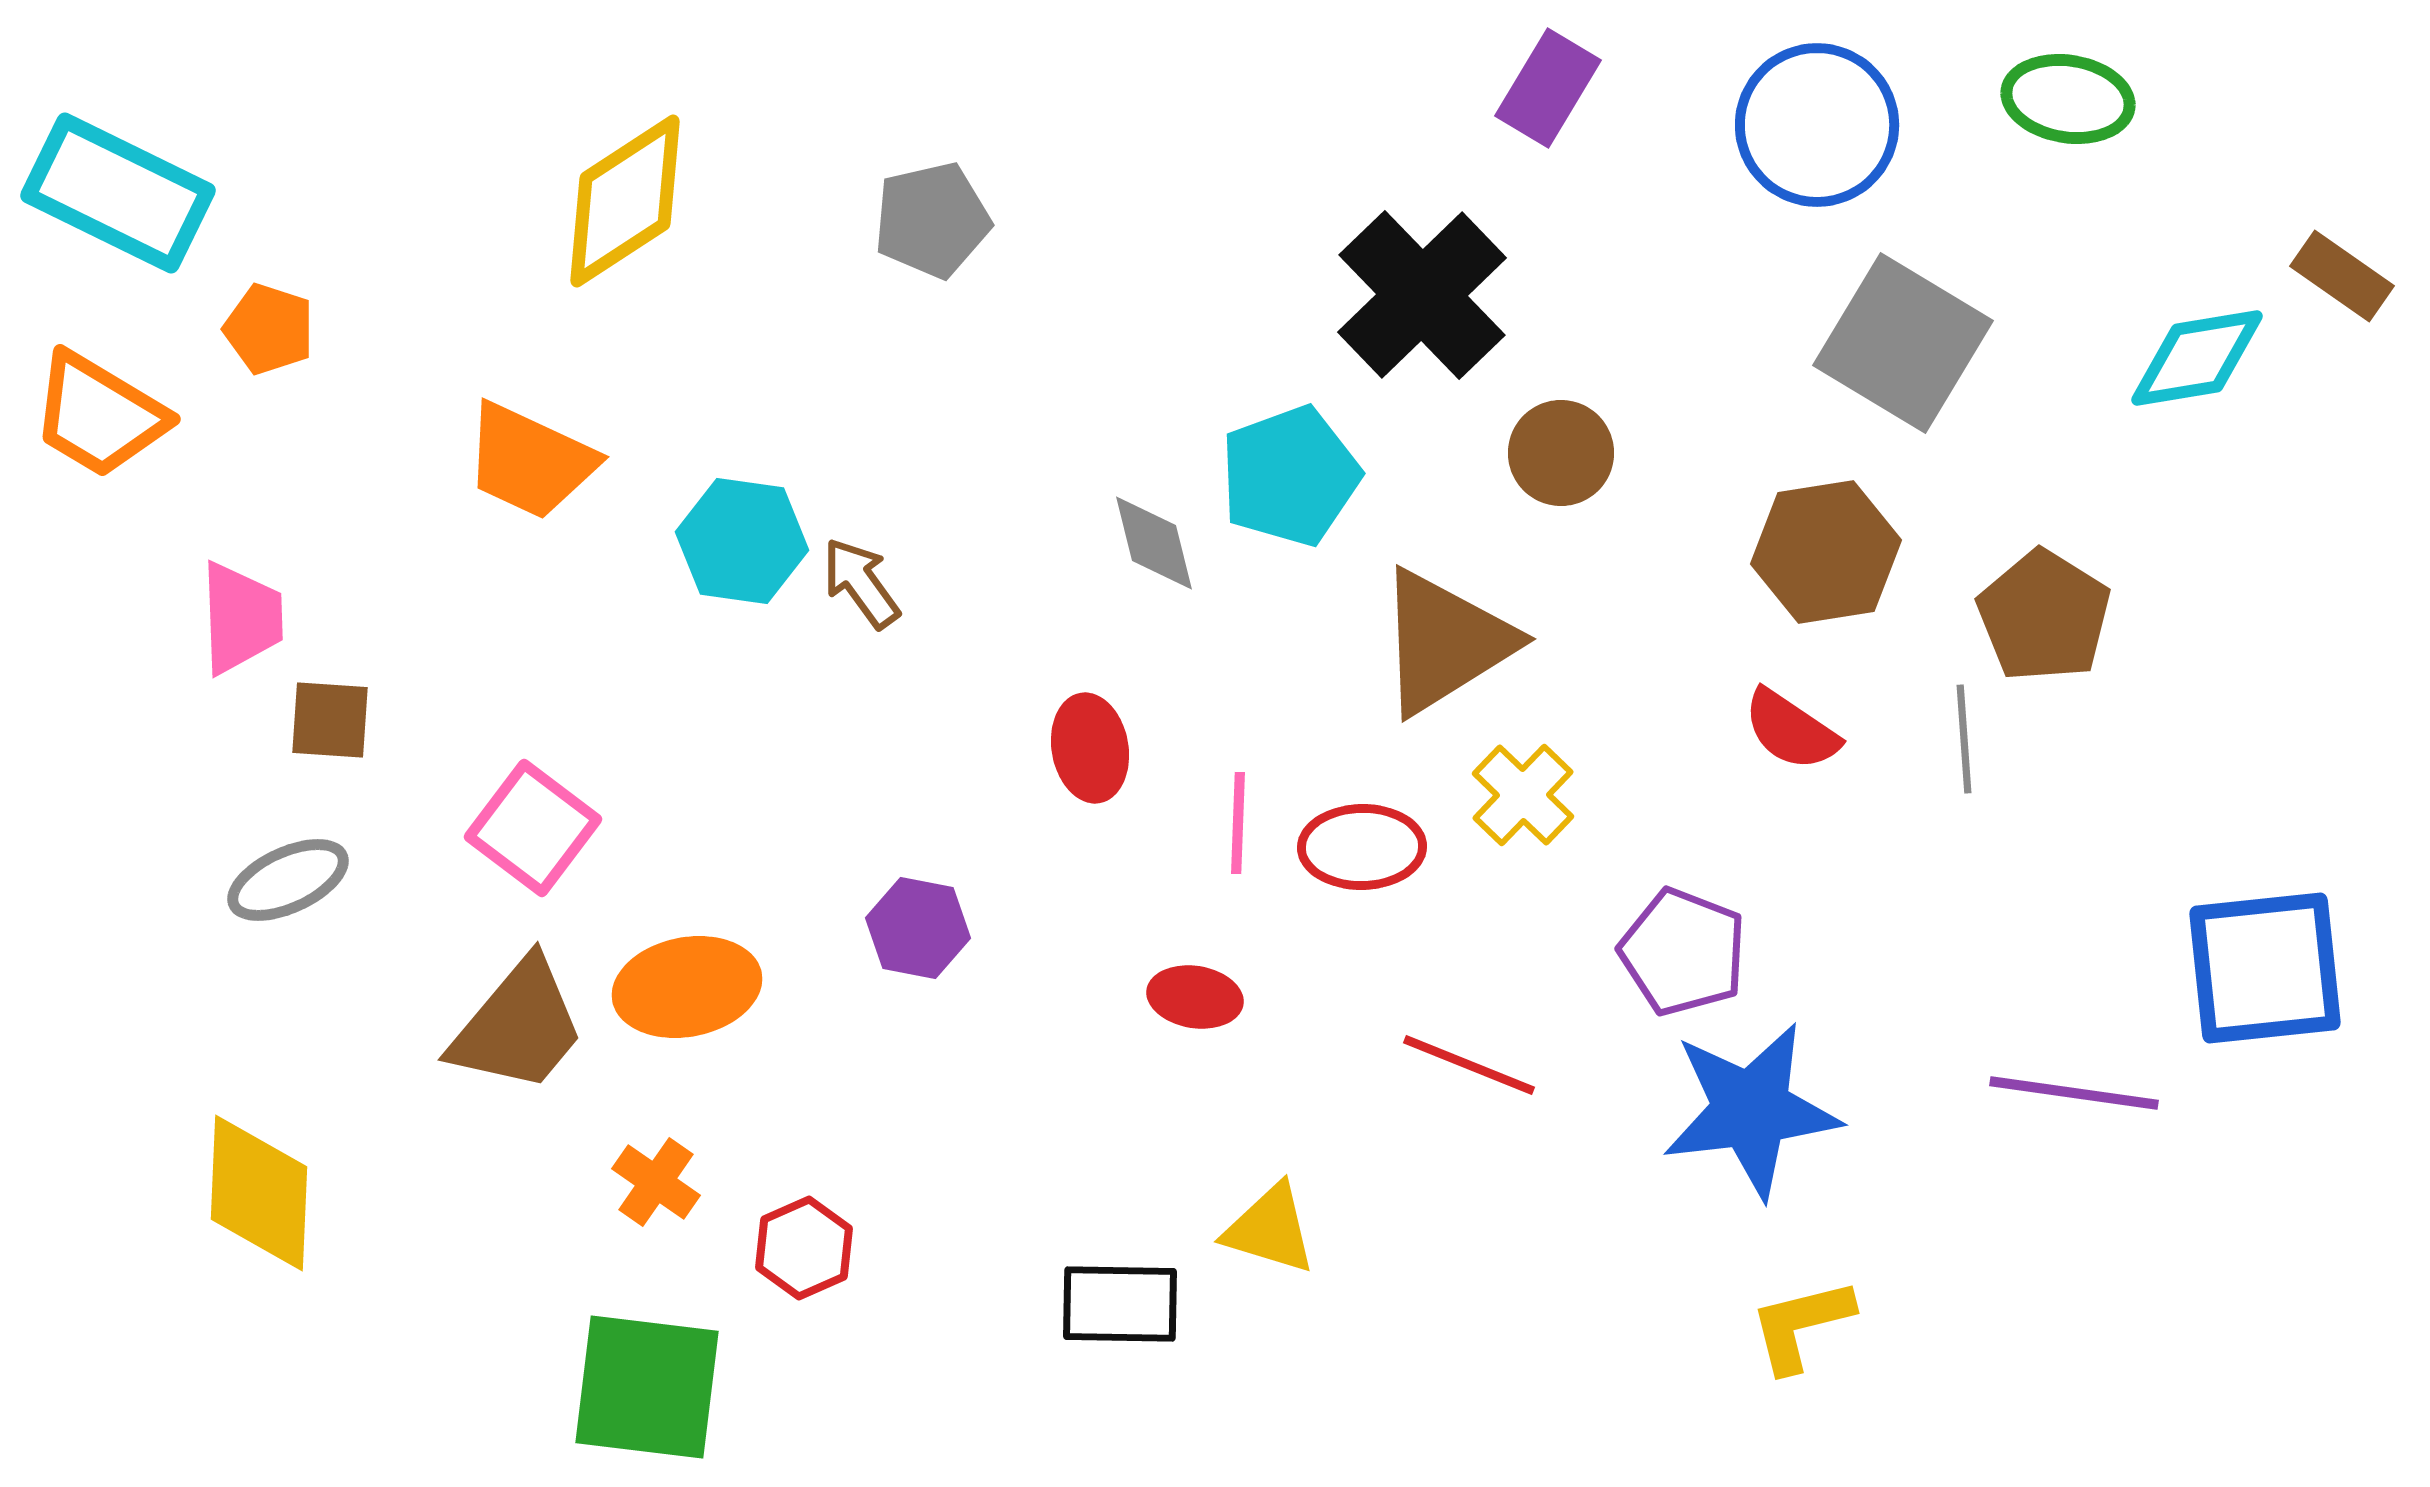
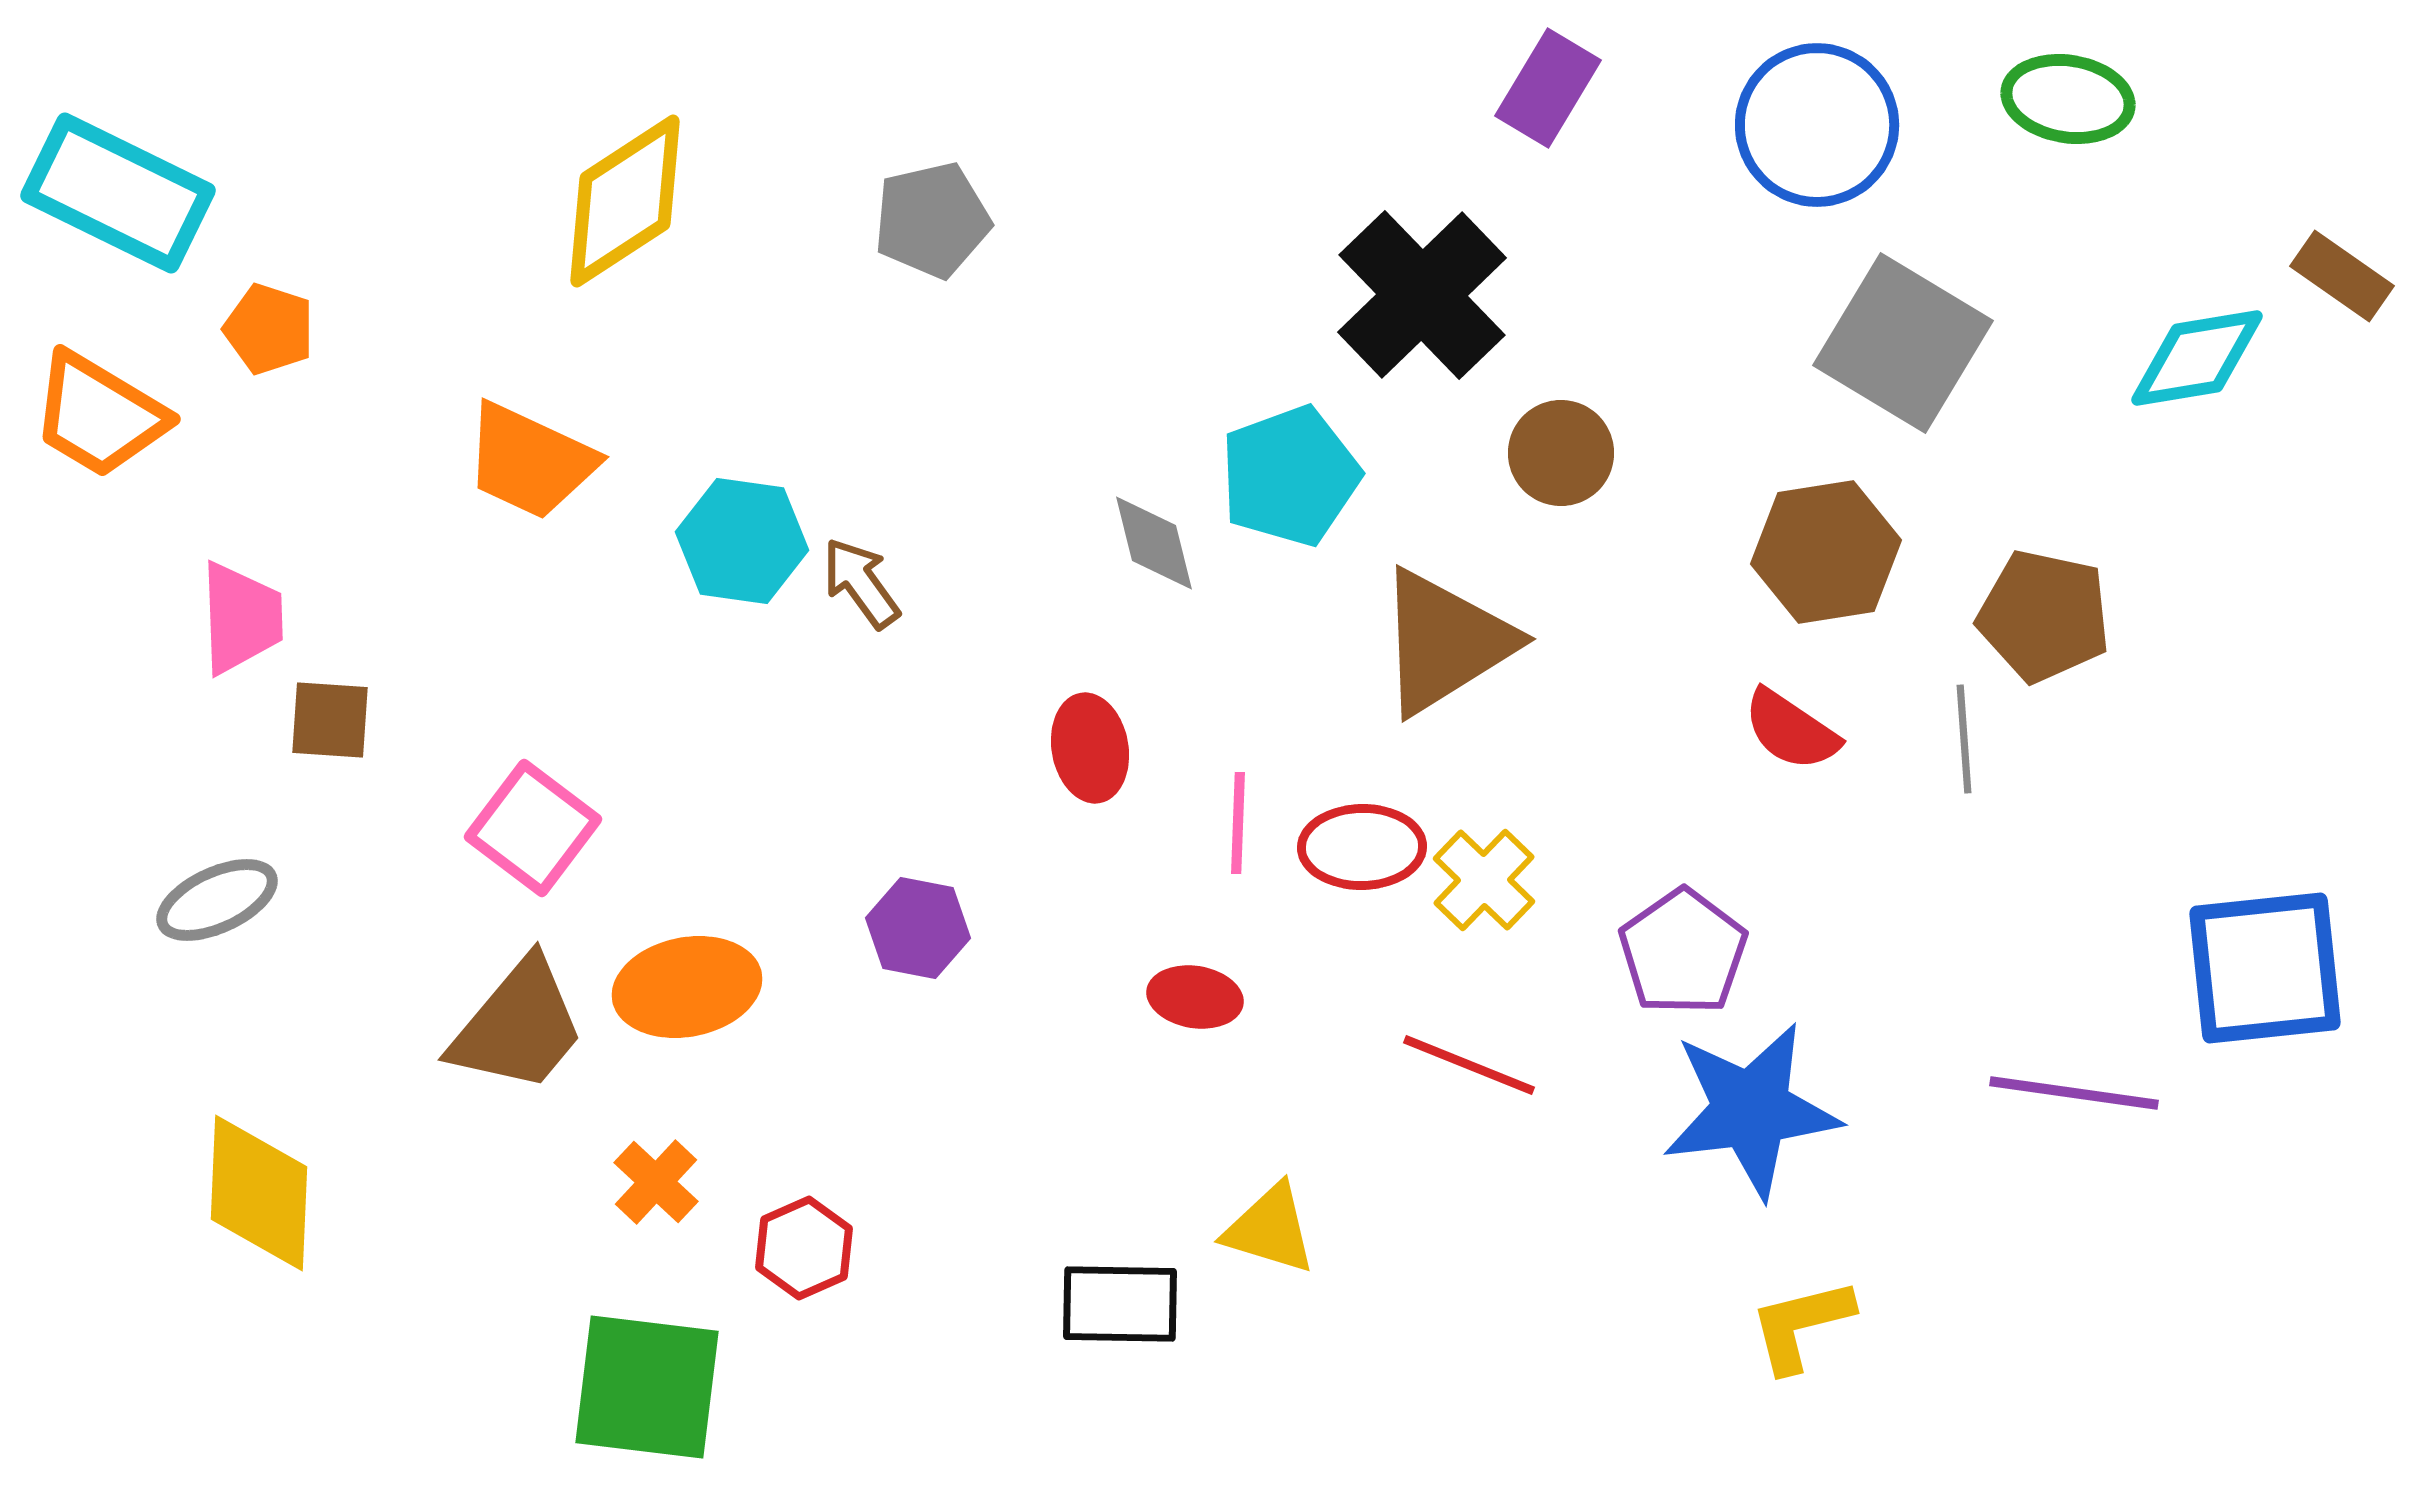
brown pentagon at (2044, 616): rotated 20 degrees counterclockwise
yellow cross at (1523, 795): moved 39 px left, 85 px down
gray ellipse at (288, 880): moved 71 px left, 20 px down
purple pentagon at (1683, 952): rotated 16 degrees clockwise
orange cross at (656, 1182): rotated 8 degrees clockwise
